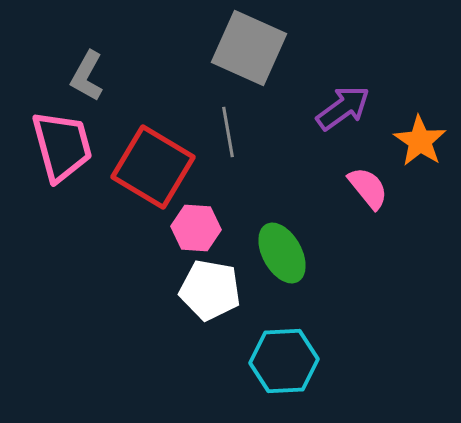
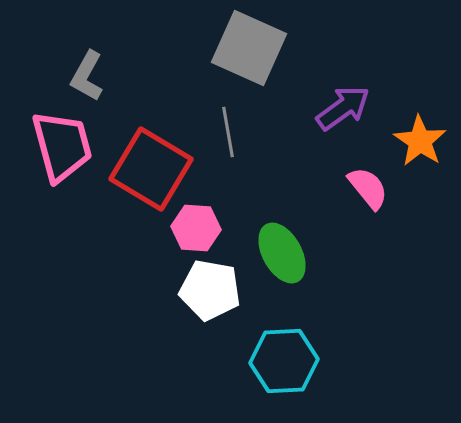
red square: moved 2 px left, 2 px down
